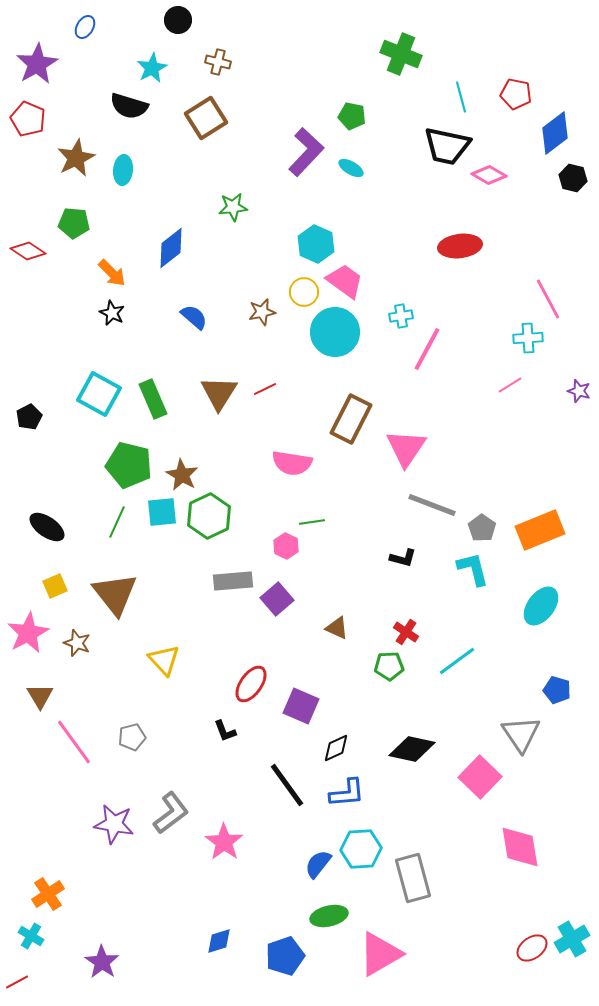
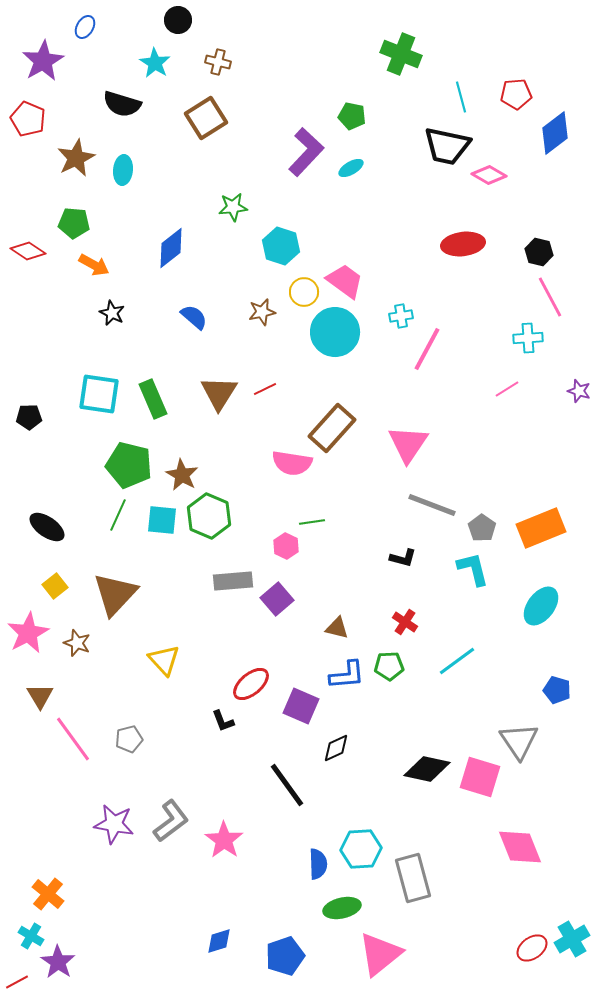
purple star at (37, 64): moved 6 px right, 3 px up
cyan star at (152, 68): moved 3 px right, 5 px up; rotated 12 degrees counterclockwise
red pentagon at (516, 94): rotated 16 degrees counterclockwise
black semicircle at (129, 106): moved 7 px left, 2 px up
cyan ellipse at (351, 168): rotated 60 degrees counterclockwise
black hexagon at (573, 178): moved 34 px left, 74 px down
cyan hexagon at (316, 244): moved 35 px left, 2 px down; rotated 6 degrees counterclockwise
red ellipse at (460, 246): moved 3 px right, 2 px up
orange arrow at (112, 273): moved 18 px left, 8 px up; rotated 16 degrees counterclockwise
pink line at (548, 299): moved 2 px right, 2 px up
pink line at (510, 385): moved 3 px left, 4 px down
cyan square at (99, 394): rotated 21 degrees counterclockwise
black pentagon at (29, 417): rotated 25 degrees clockwise
brown rectangle at (351, 419): moved 19 px left, 9 px down; rotated 15 degrees clockwise
pink triangle at (406, 448): moved 2 px right, 4 px up
cyan square at (162, 512): moved 8 px down; rotated 12 degrees clockwise
green hexagon at (209, 516): rotated 12 degrees counterclockwise
green line at (117, 522): moved 1 px right, 7 px up
orange rectangle at (540, 530): moved 1 px right, 2 px up
yellow square at (55, 586): rotated 15 degrees counterclockwise
brown triangle at (115, 594): rotated 21 degrees clockwise
brown triangle at (337, 628): rotated 10 degrees counterclockwise
red cross at (406, 632): moved 1 px left, 10 px up
red ellipse at (251, 684): rotated 15 degrees clockwise
black L-shape at (225, 731): moved 2 px left, 10 px up
gray triangle at (521, 734): moved 2 px left, 7 px down
gray pentagon at (132, 737): moved 3 px left, 2 px down
pink line at (74, 742): moved 1 px left, 3 px up
black diamond at (412, 749): moved 15 px right, 20 px down
pink square at (480, 777): rotated 27 degrees counterclockwise
blue L-shape at (347, 793): moved 118 px up
gray L-shape at (171, 813): moved 8 px down
pink star at (224, 842): moved 2 px up
pink diamond at (520, 847): rotated 12 degrees counterclockwise
blue semicircle at (318, 864): rotated 140 degrees clockwise
orange cross at (48, 894): rotated 16 degrees counterclockwise
green ellipse at (329, 916): moved 13 px right, 8 px up
pink triangle at (380, 954): rotated 9 degrees counterclockwise
purple star at (102, 962): moved 44 px left
